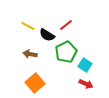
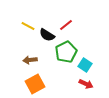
brown arrow: moved 6 px down; rotated 16 degrees counterclockwise
orange square: moved 1 px down; rotated 12 degrees clockwise
